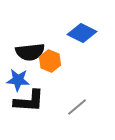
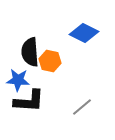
blue diamond: moved 2 px right
black semicircle: rotated 92 degrees clockwise
orange hexagon: rotated 10 degrees counterclockwise
gray line: moved 5 px right
